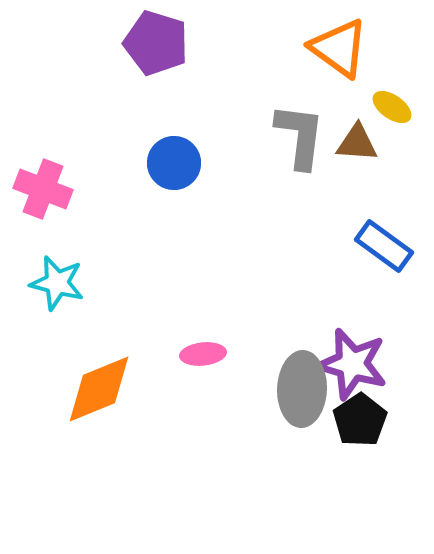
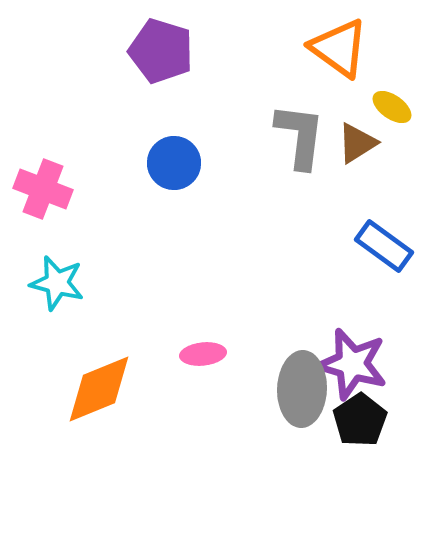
purple pentagon: moved 5 px right, 8 px down
brown triangle: rotated 36 degrees counterclockwise
